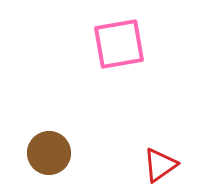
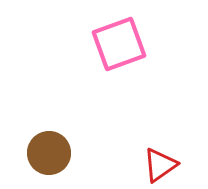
pink square: rotated 10 degrees counterclockwise
